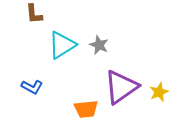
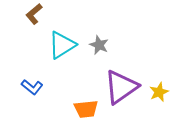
brown L-shape: rotated 55 degrees clockwise
blue L-shape: rotated 10 degrees clockwise
